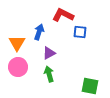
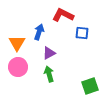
blue square: moved 2 px right, 1 px down
green square: rotated 30 degrees counterclockwise
